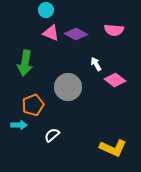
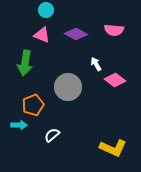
pink triangle: moved 9 px left, 2 px down
